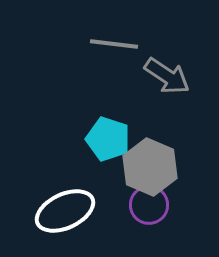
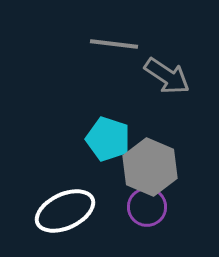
purple circle: moved 2 px left, 2 px down
